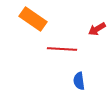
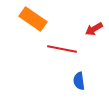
red arrow: moved 3 px left
red line: rotated 8 degrees clockwise
